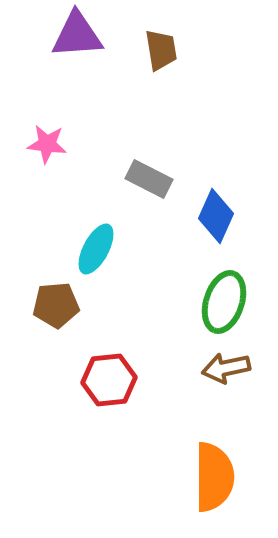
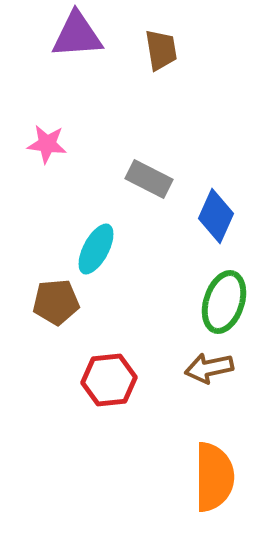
brown pentagon: moved 3 px up
brown arrow: moved 17 px left
